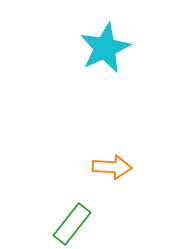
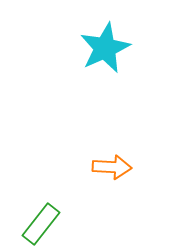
green rectangle: moved 31 px left
